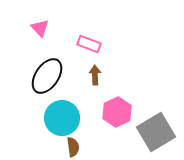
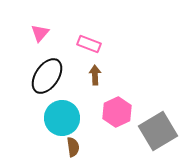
pink triangle: moved 5 px down; rotated 24 degrees clockwise
gray square: moved 2 px right, 1 px up
